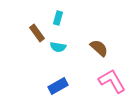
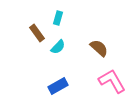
cyan semicircle: rotated 56 degrees counterclockwise
